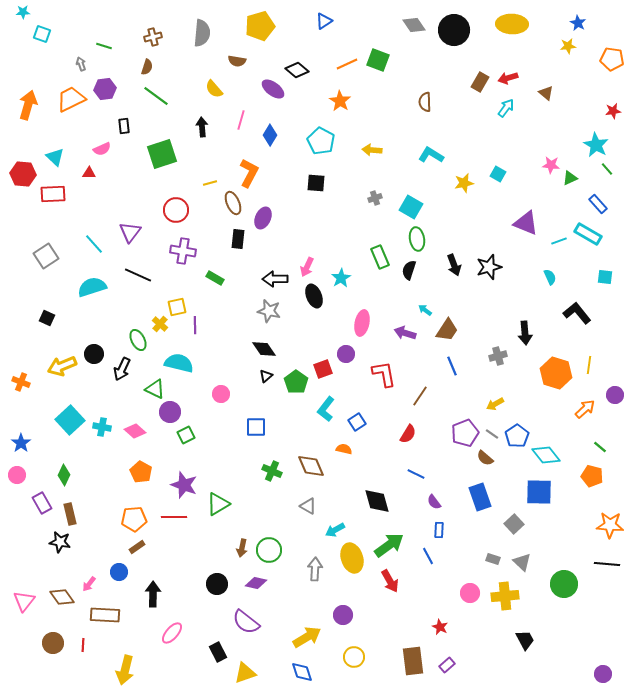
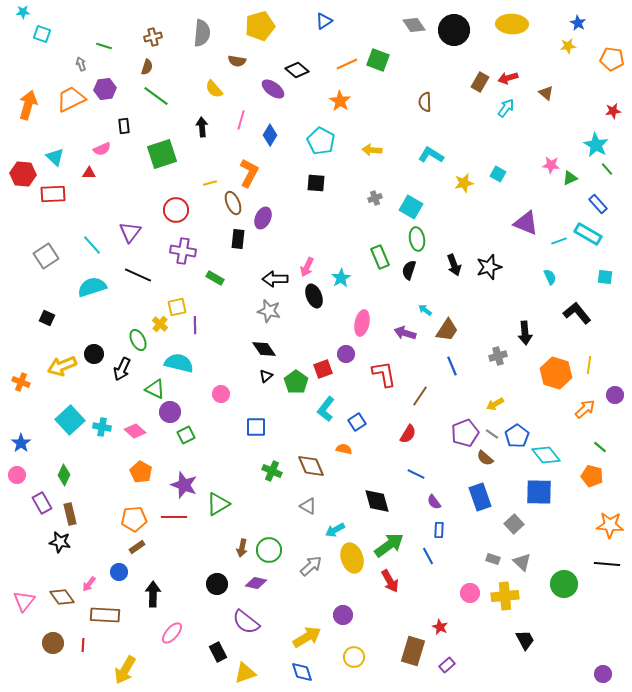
cyan line at (94, 244): moved 2 px left, 1 px down
gray arrow at (315, 569): moved 4 px left, 3 px up; rotated 45 degrees clockwise
brown rectangle at (413, 661): moved 10 px up; rotated 24 degrees clockwise
yellow arrow at (125, 670): rotated 16 degrees clockwise
